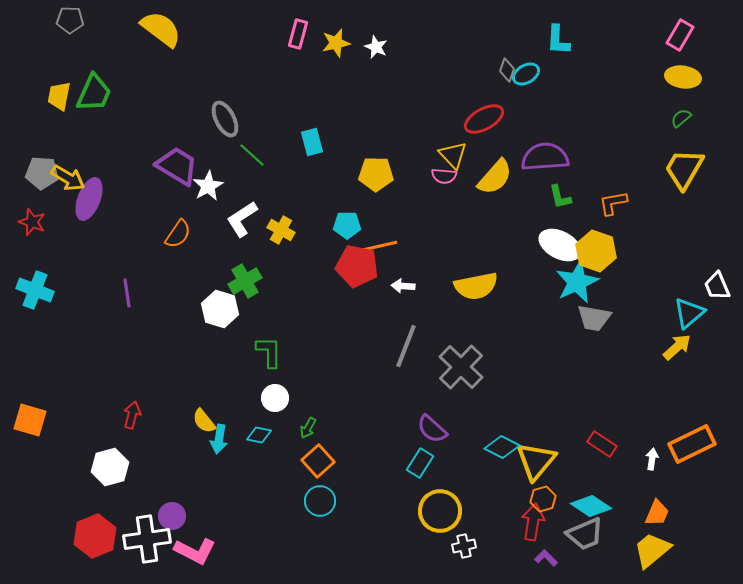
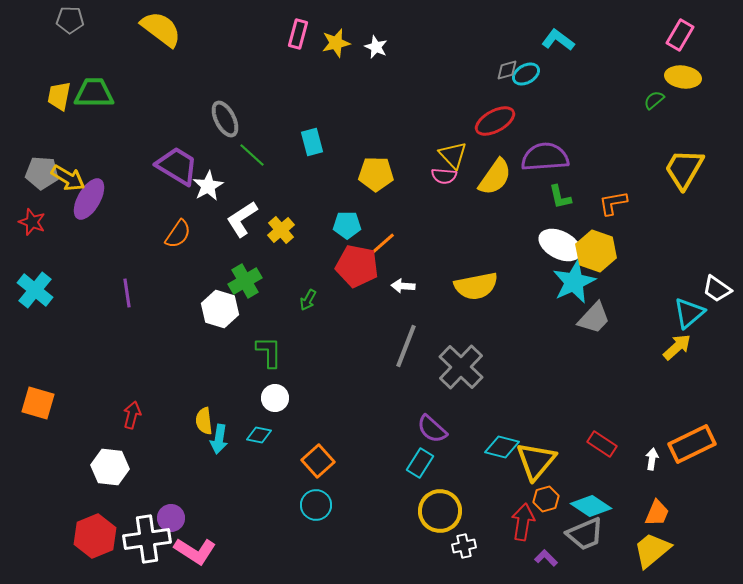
cyan L-shape at (558, 40): rotated 124 degrees clockwise
gray diamond at (507, 70): rotated 55 degrees clockwise
green trapezoid at (94, 93): rotated 114 degrees counterclockwise
green semicircle at (681, 118): moved 27 px left, 18 px up
red ellipse at (484, 119): moved 11 px right, 2 px down
yellow semicircle at (495, 177): rotated 6 degrees counterclockwise
purple ellipse at (89, 199): rotated 9 degrees clockwise
yellow cross at (281, 230): rotated 20 degrees clockwise
orange line at (380, 246): rotated 28 degrees counterclockwise
cyan star at (577, 282): moved 3 px left
white trapezoid at (717, 286): moved 3 px down; rotated 32 degrees counterclockwise
cyan cross at (35, 290): rotated 18 degrees clockwise
gray trapezoid at (594, 318): rotated 57 degrees counterclockwise
orange square at (30, 420): moved 8 px right, 17 px up
yellow semicircle at (204, 421): rotated 32 degrees clockwise
green arrow at (308, 428): moved 128 px up
cyan diamond at (502, 447): rotated 12 degrees counterclockwise
white hexagon at (110, 467): rotated 21 degrees clockwise
orange hexagon at (543, 499): moved 3 px right
cyan circle at (320, 501): moved 4 px left, 4 px down
purple circle at (172, 516): moved 1 px left, 2 px down
red arrow at (533, 522): moved 10 px left
pink L-shape at (195, 551): rotated 6 degrees clockwise
